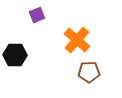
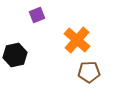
black hexagon: rotated 15 degrees counterclockwise
